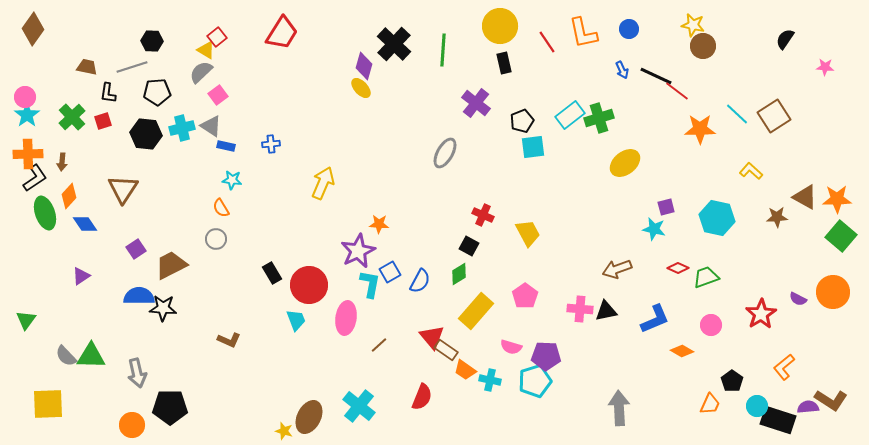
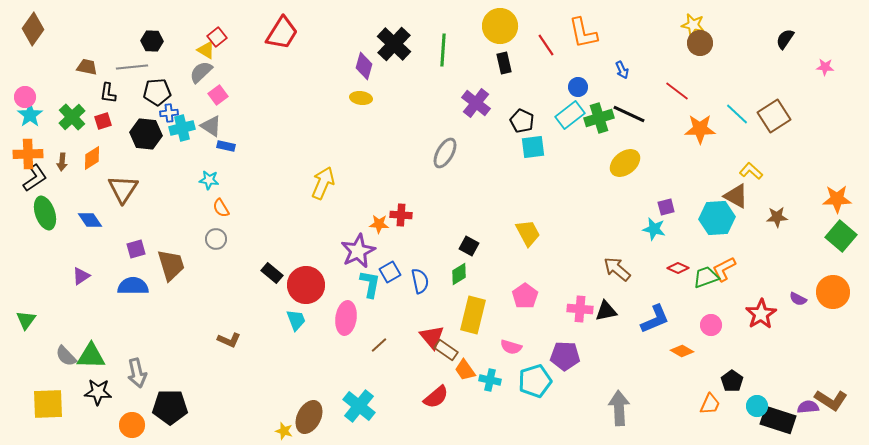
blue circle at (629, 29): moved 51 px left, 58 px down
red line at (547, 42): moved 1 px left, 3 px down
brown circle at (703, 46): moved 3 px left, 3 px up
gray line at (132, 67): rotated 12 degrees clockwise
black line at (656, 76): moved 27 px left, 38 px down
yellow ellipse at (361, 88): moved 10 px down; rotated 40 degrees counterclockwise
cyan star at (27, 115): moved 3 px right
black pentagon at (522, 121): rotated 25 degrees counterclockwise
blue cross at (271, 144): moved 102 px left, 31 px up
cyan star at (232, 180): moved 23 px left
orange diamond at (69, 196): moved 23 px right, 38 px up; rotated 15 degrees clockwise
brown triangle at (805, 197): moved 69 px left, 1 px up
red cross at (483, 215): moved 82 px left; rotated 20 degrees counterclockwise
cyan hexagon at (717, 218): rotated 16 degrees counterclockwise
blue diamond at (85, 224): moved 5 px right, 4 px up
purple square at (136, 249): rotated 18 degrees clockwise
brown trapezoid at (171, 265): rotated 100 degrees clockwise
brown arrow at (617, 269): rotated 60 degrees clockwise
black rectangle at (272, 273): rotated 20 degrees counterclockwise
blue semicircle at (420, 281): rotated 40 degrees counterclockwise
red circle at (309, 285): moved 3 px left
blue semicircle at (139, 296): moved 6 px left, 10 px up
black star at (163, 308): moved 65 px left, 84 px down
yellow rectangle at (476, 311): moved 3 px left, 4 px down; rotated 27 degrees counterclockwise
purple pentagon at (546, 356): moved 19 px right
orange L-shape at (784, 367): moved 60 px left, 98 px up; rotated 12 degrees clockwise
orange trapezoid at (465, 370): rotated 20 degrees clockwise
red semicircle at (422, 397): moved 14 px right; rotated 28 degrees clockwise
